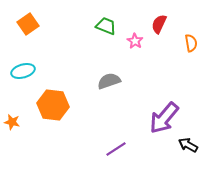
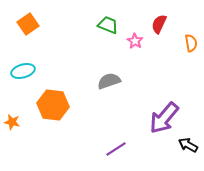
green trapezoid: moved 2 px right, 1 px up
